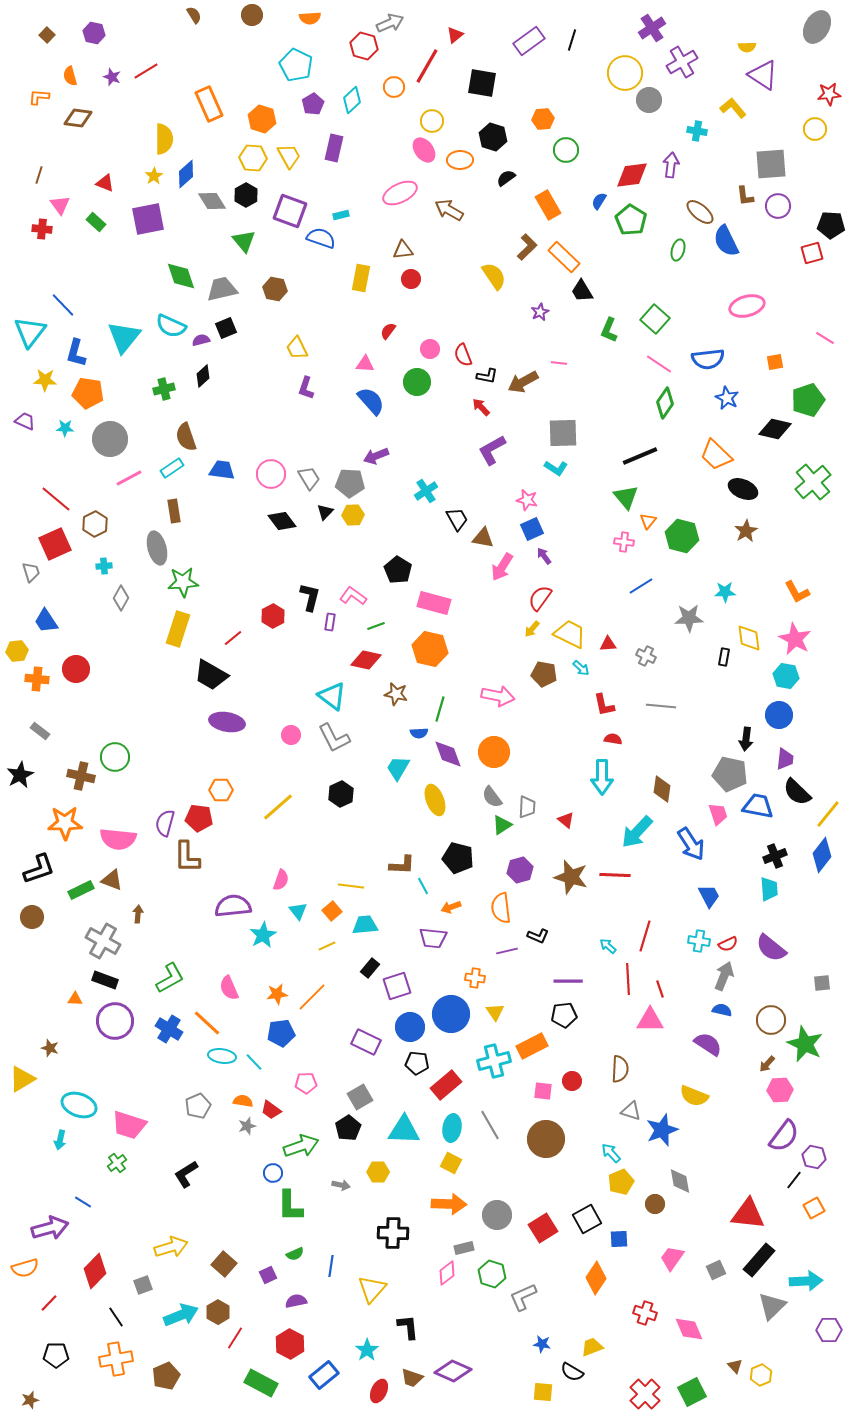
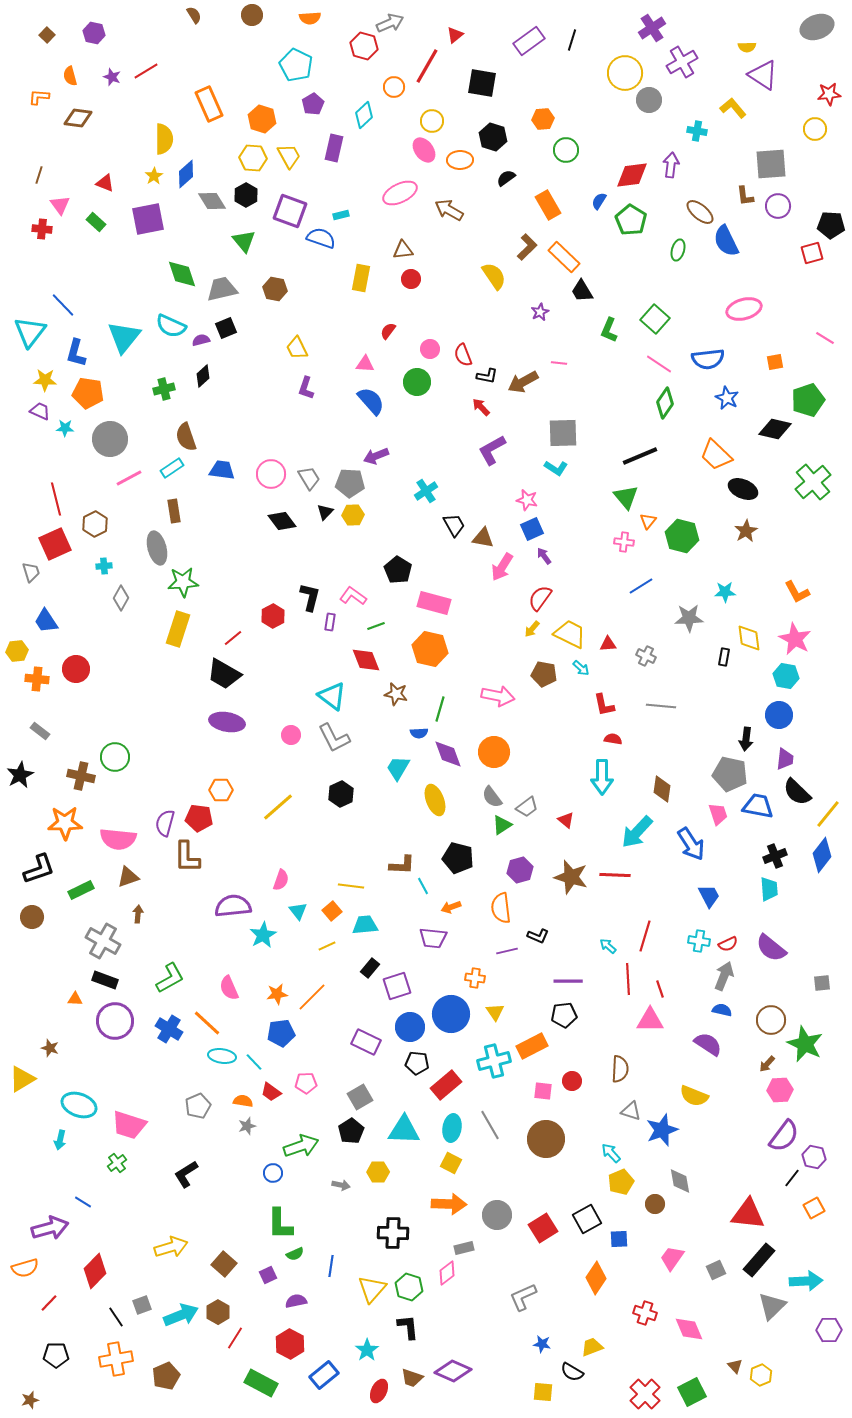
gray ellipse at (817, 27): rotated 40 degrees clockwise
cyan diamond at (352, 100): moved 12 px right, 15 px down
green diamond at (181, 276): moved 1 px right, 2 px up
pink ellipse at (747, 306): moved 3 px left, 3 px down
purple trapezoid at (25, 421): moved 15 px right, 10 px up
red line at (56, 499): rotated 36 degrees clockwise
black trapezoid at (457, 519): moved 3 px left, 6 px down
red diamond at (366, 660): rotated 56 degrees clockwise
black trapezoid at (211, 675): moved 13 px right, 1 px up
gray trapezoid at (527, 807): rotated 50 degrees clockwise
brown triangle at (112, 880): moved 16 px right, 3 px up; rotated 40 degrees counterclockwise
red trapezoid at (271, 1110): moved 18 px up
black pentagon at (348, 1128): moved 3 px right, 3 px down
black line at (794, 1180): moved 2 px left, 2 px up
green L-shape at (290, 1206): moved 10 px left, 18 px down
green hexagon at (492, 1274): moved 83 px left, 13 px down
gray square at (143, 1285): moved 1 px left, 20 px down
